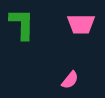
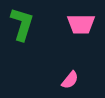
green L-shape: rotated 16 degrees clockwise
